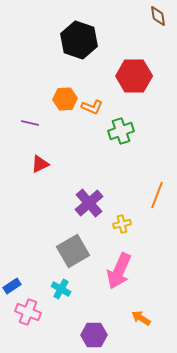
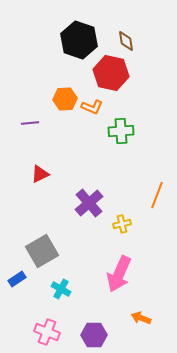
brown diamond: moved 32 px left, 25 px down
red hexagon: moved 23 px left, 3 px up; rotated 12 degrees clockwise
purple line: rotated 18 degrees counterclockwise
green cross: rotated 15 degrees clockwise
red triangle: moved 10 px down
gray square: moved 31 px left
pink arrow: moved 3 px down
blue rectangle: moved 5 px right, 7 px up
pink cross: moved 19 px right, 20 px down
orange arrow: rotated 12 degrees counterclockwise
